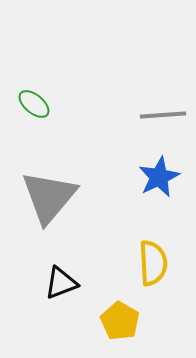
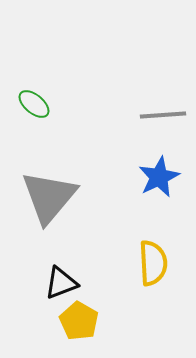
yellow pentagon: moved 41 px left
